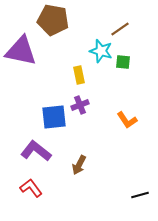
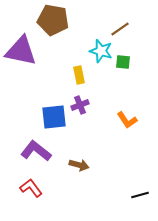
brown arrow: rotated 102 degrees counterclockwise
